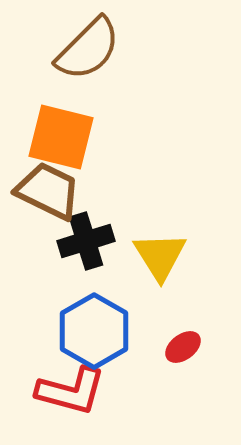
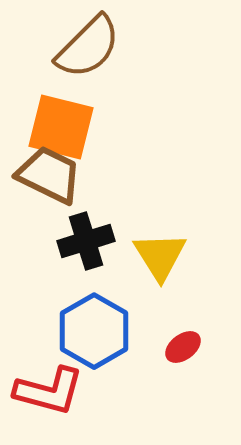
brown semicircle: moved 2 px up
orange square: moved 10 px up
brown trapezoid: moved 1 px right, 16 px up
red L-shape: moved 22 px left
